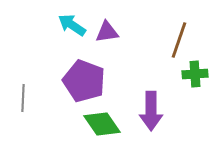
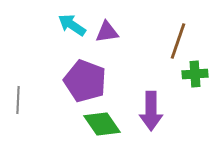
brown line: moved 1 px left, 1 px down
purple pentagon: moved 1 px right
gray line: moved 5 px left, 2 px down
